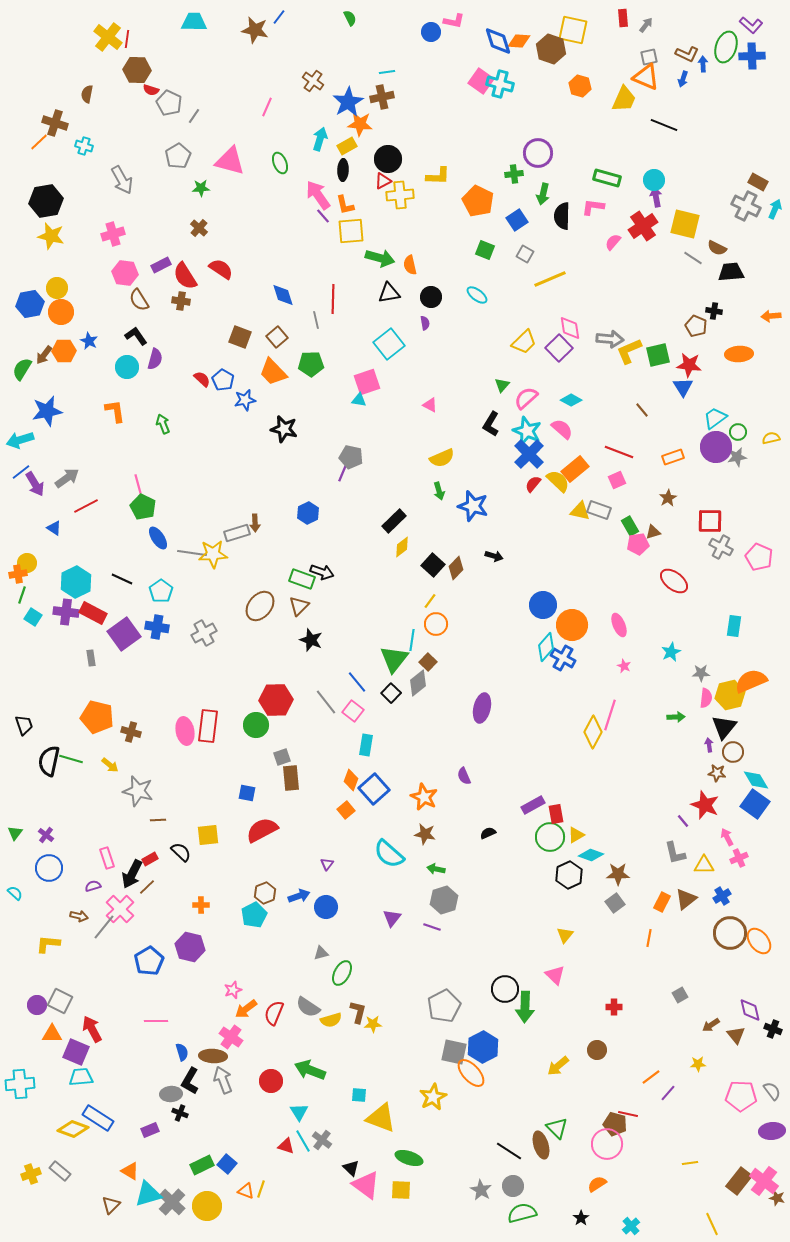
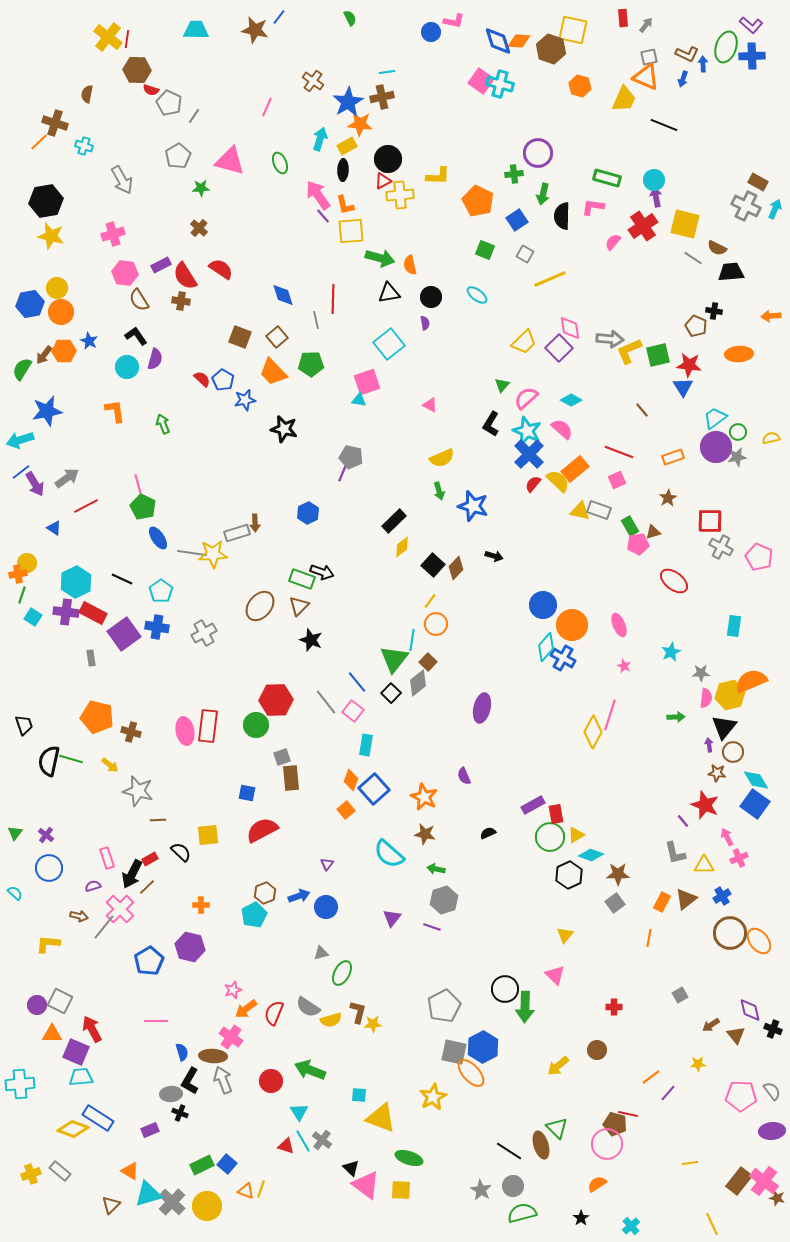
cyan trapezoid at (194, 22): moved 2 px right, 8 px down
